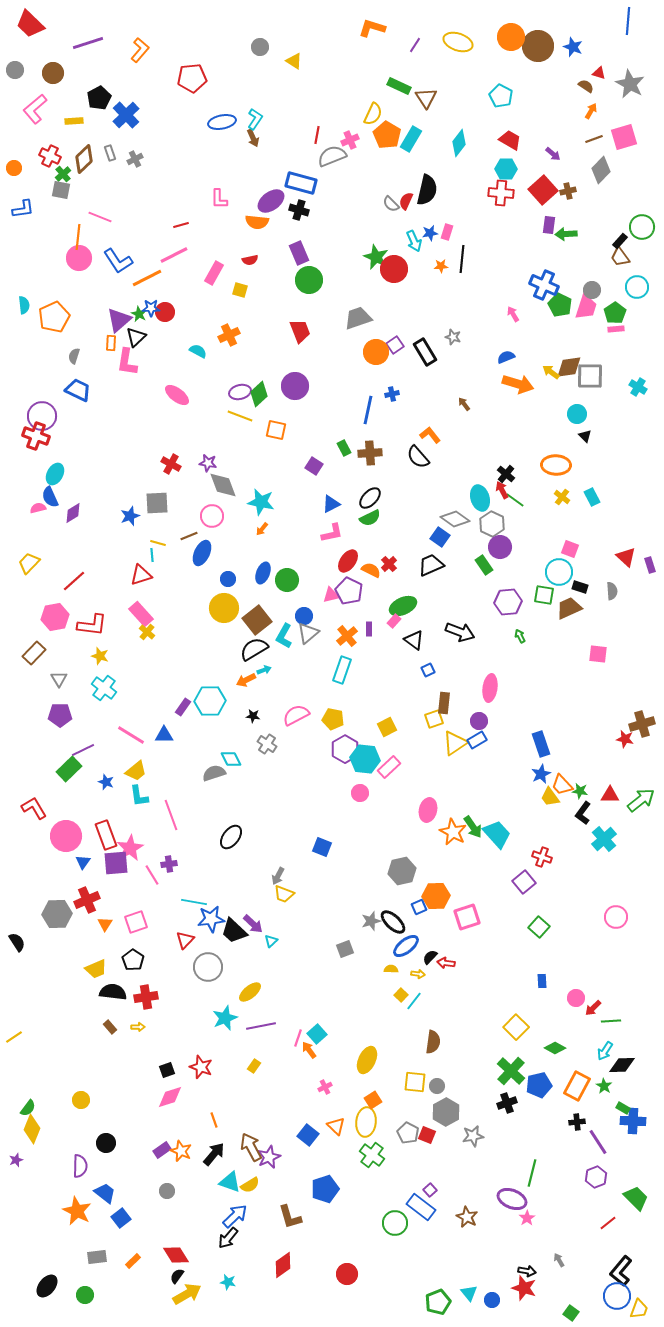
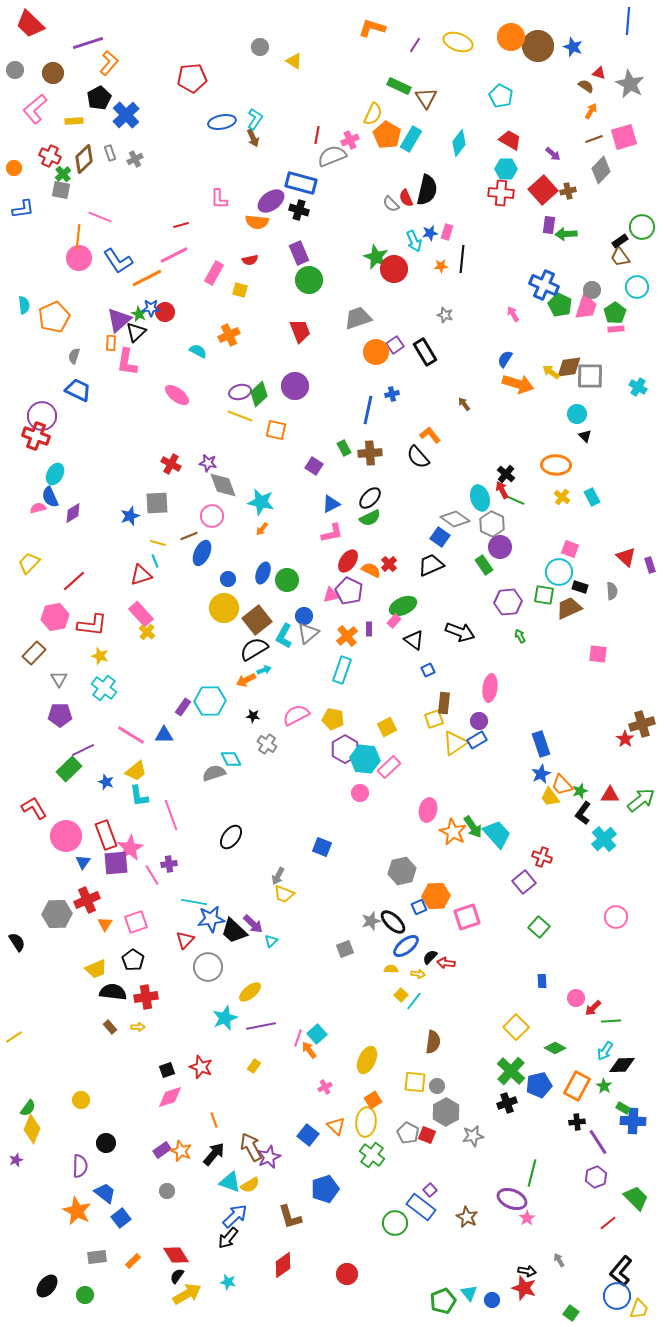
orange L-shape at (140, 50): moved 31 px left, 13 px down
red semicircle at (406, 201): moved 3 px up; rotated 48 degrees counterclockwise
black rectangle at (620, 241): rotated 14 degrees clockwise
black triangle at (136, 337): moved 5 px up
gray star at (453, 337): moved 8 px left, 22 px up
blue semicircle at (506, 357): moved 1 px left, 2 px down; rotated 36 degrees counterclockwise
green line at (515, 500): rotated 12 degrees counterclockwise
cyan line at (152, 555): moved 3 px right, 6 px down; rotated 16 degrees counterclockwise
red star at (625, 739): rotated 24 degrees clockwise
green star at (580, 791): rotated 28 degrees counterclockwise
green pentagon at (438, 1302): moved 5 px right, 1 px up
